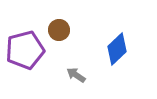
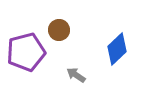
purple pentagon: moved 1 px right, 2 px down
